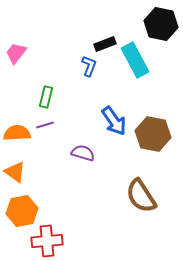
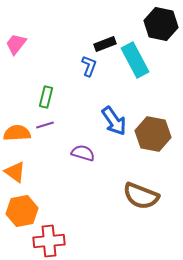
pink trapezoid: moved 9 px up
brown semicircle: rotated 36 degrees counterclockwise
red cross: moved 2 px right
